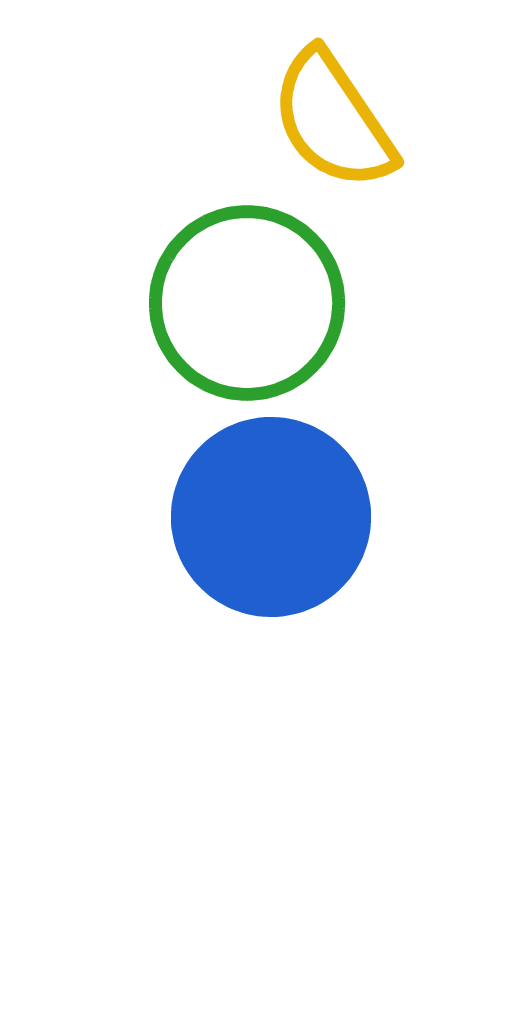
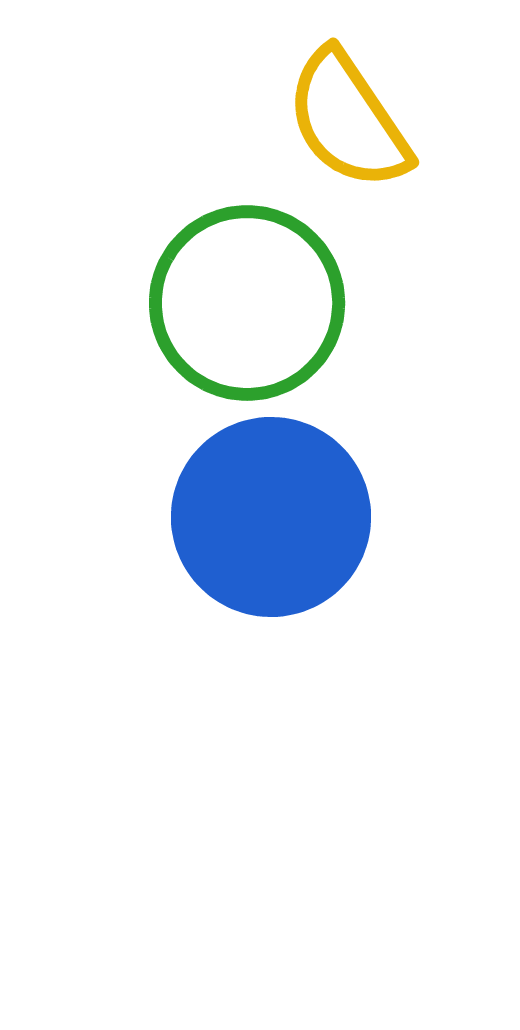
yellow semicircle: moved 15 px right
